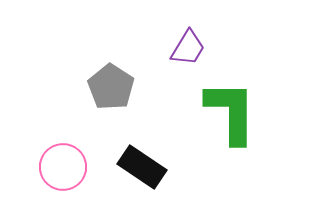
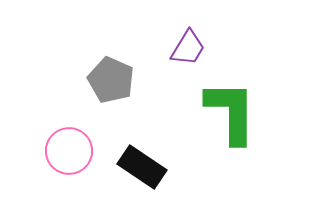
gray pentagon: moved 7 px up; rotated 9 degrees counterclockwise
pink circle: moved 6 px right, 16 px up
